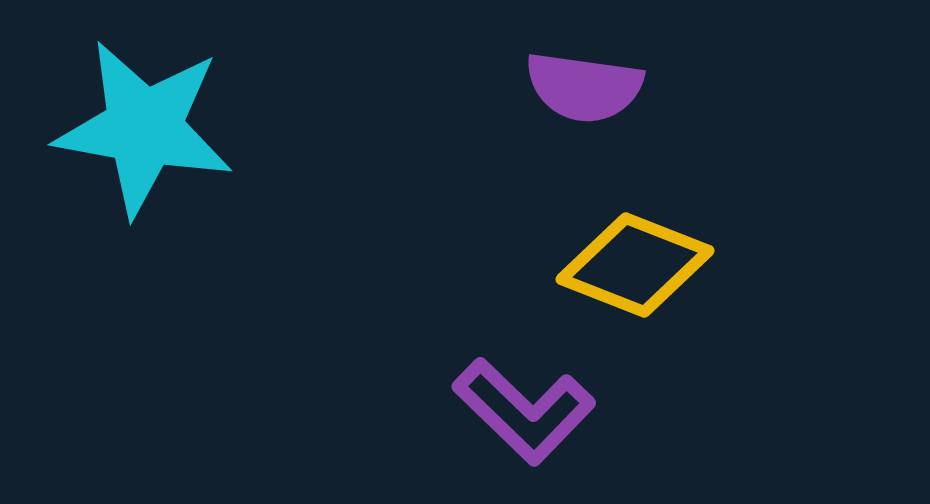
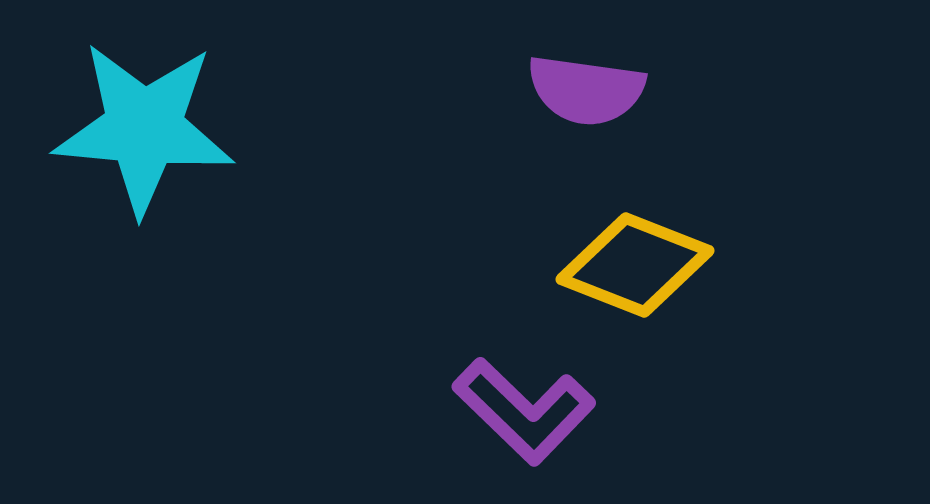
purple semicircle: moved 2 px right, 3 px down
cyan star: rotated 5 degrees counterclockwise
